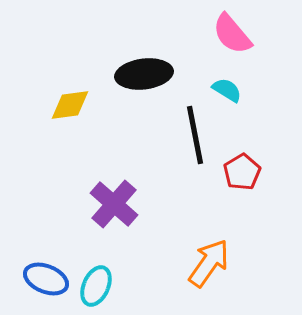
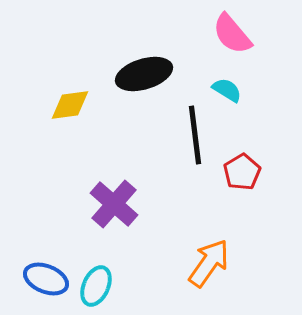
black ellipse: rotated 10 degrees counterclockwise
black line: rotated 4 degrees clockwise
